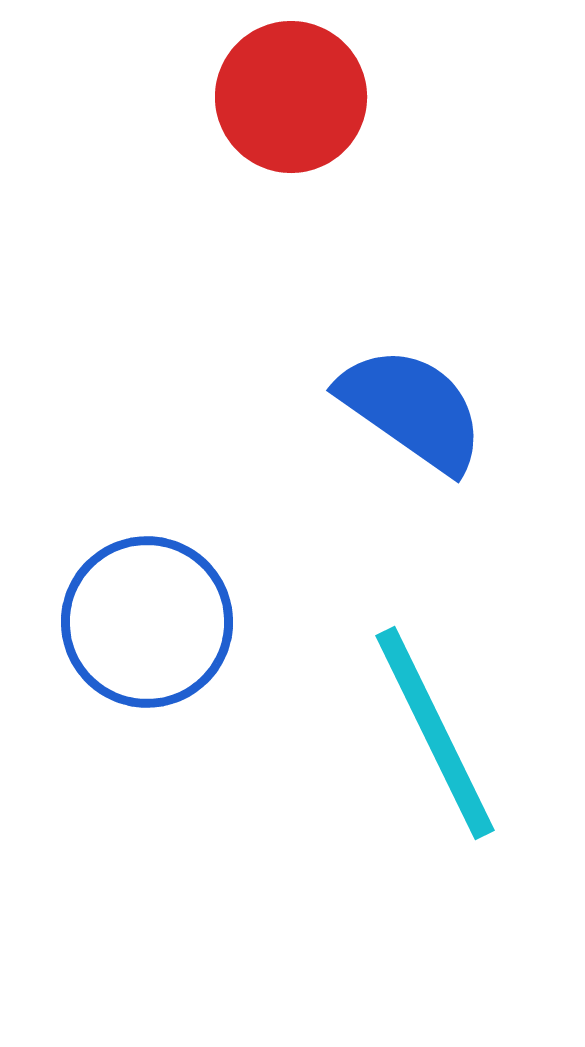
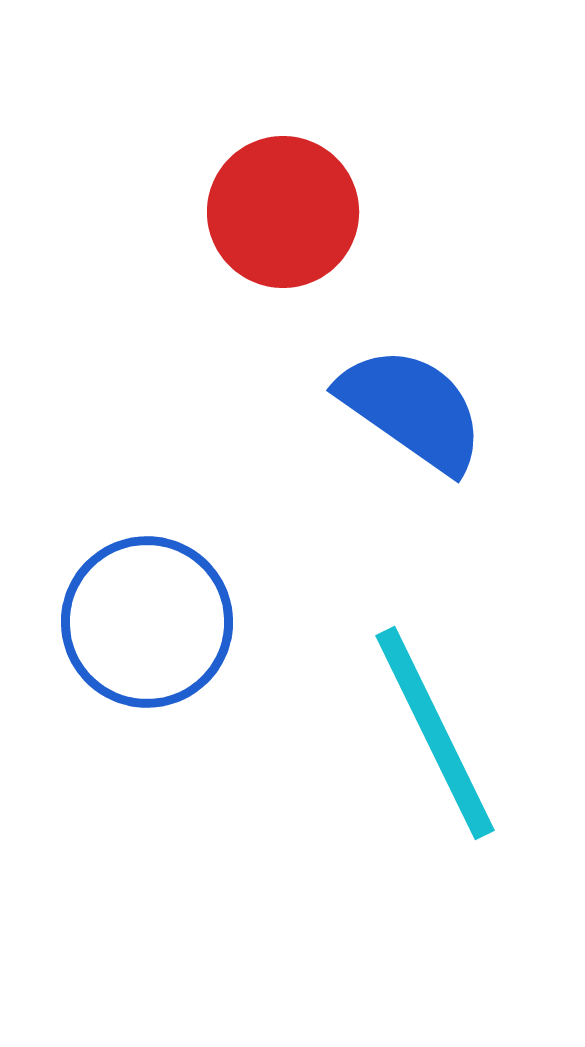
red circle: moved 8 px left, 115 px down
